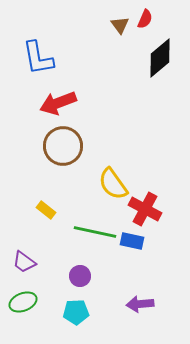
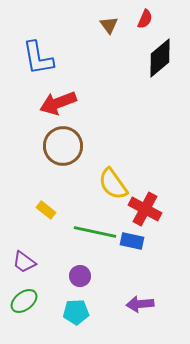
brown triangle: moved 11 px left
green ellipse: moved 1 px right, 1 px up; rotated 16 degrees counterclockwise
